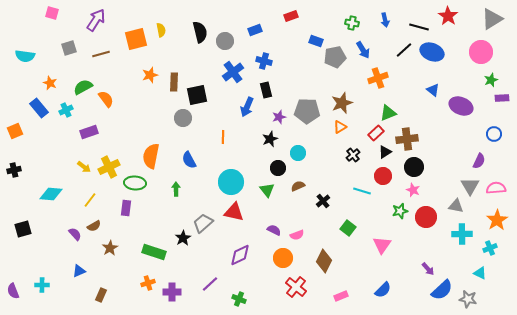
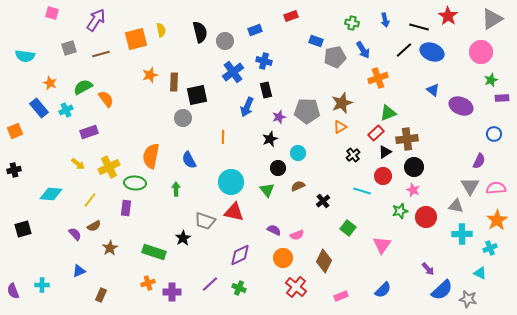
yellow arrow at (84, 167): moved 6 px left, 3 px up
gray trapezoid at (203, 223): moved 2 px right, 2 px up; rotated 120 degrees counterclockwise
green cross at (239, 299): moved 11 px up
